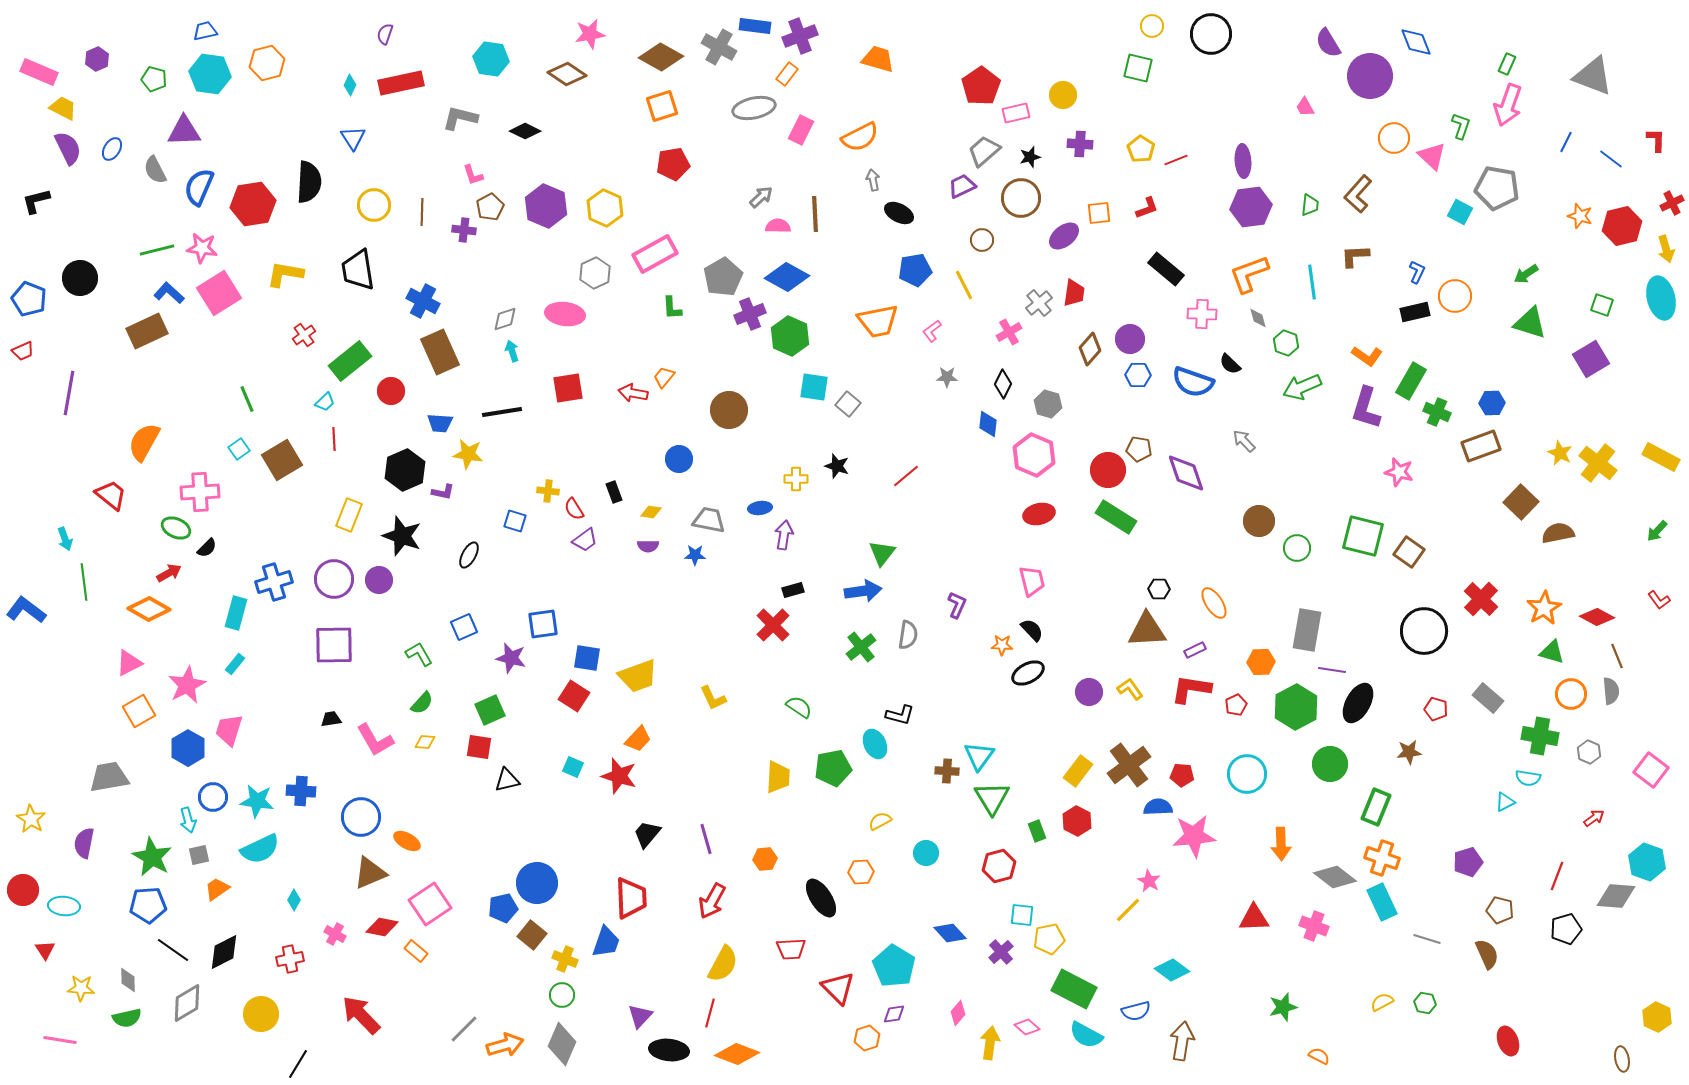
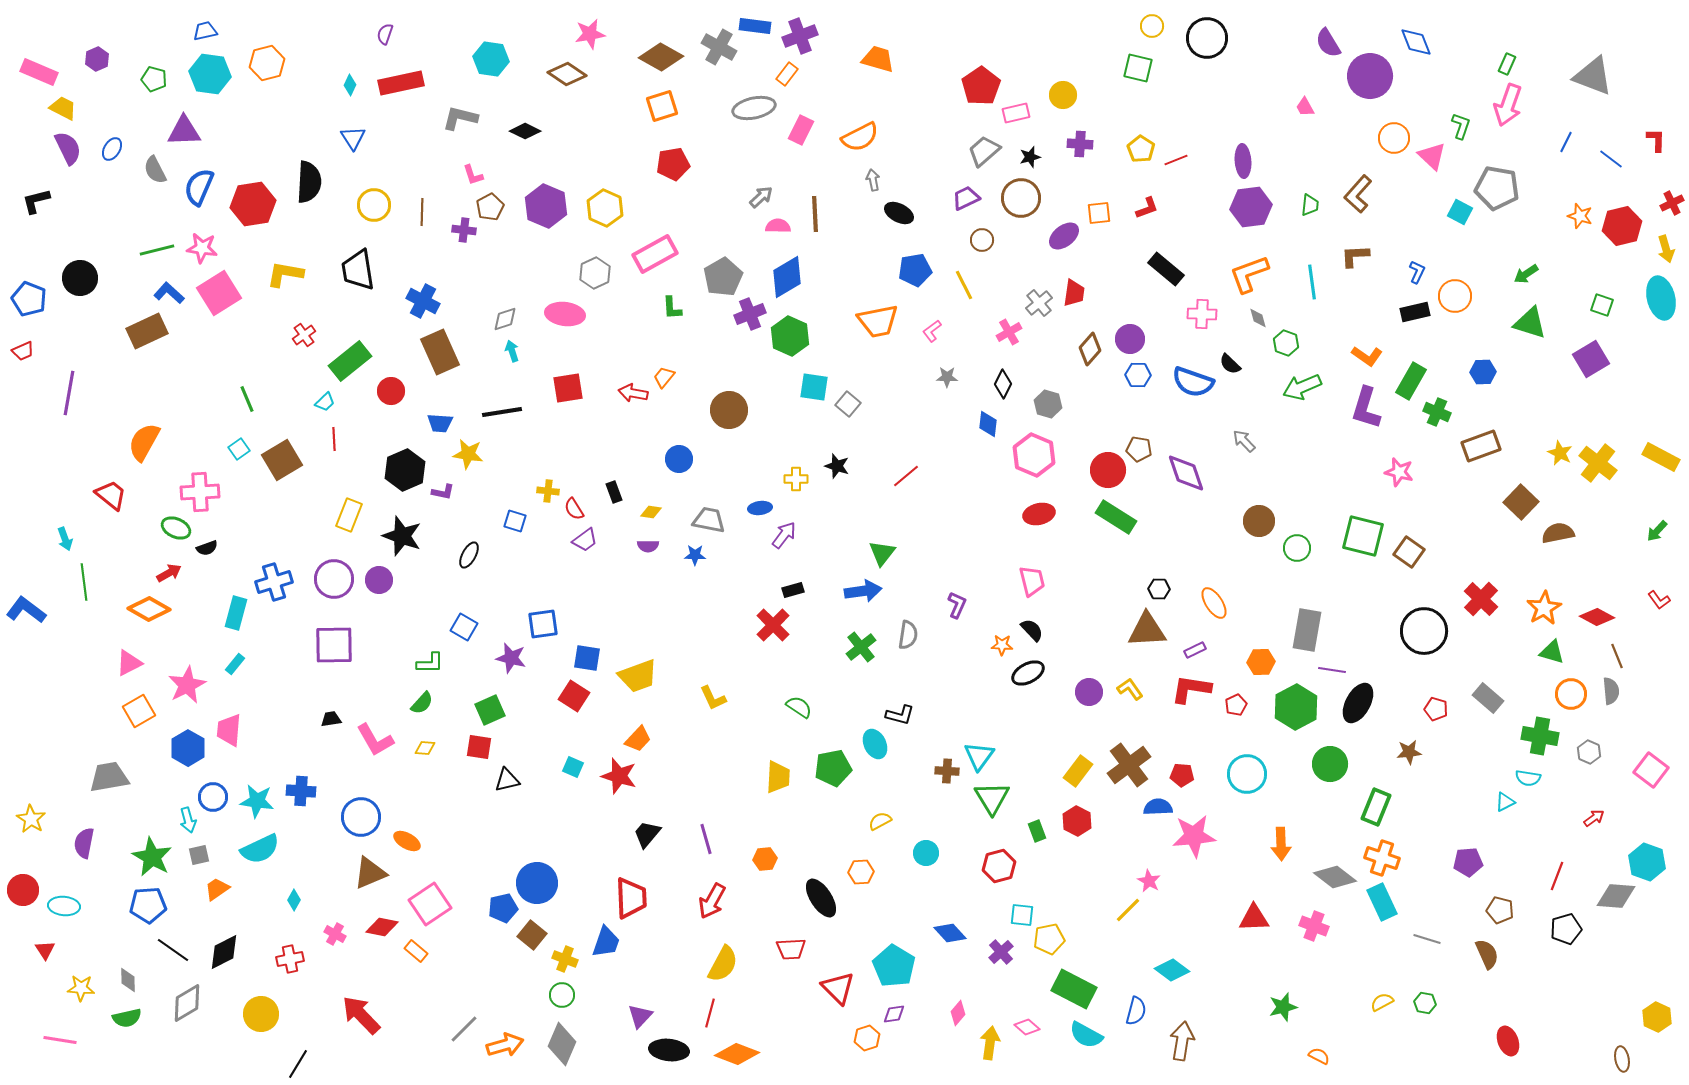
black circle at (1211, 34): moved 4 px left, 4 px down
purple trapezoid at (962, 186): moved 4 px right, 12 px down
blue diamond at (787, 277): rotated 60 degrees counterclockwise
blue hexagon at (1492, 403): moved 9 px left, 31 px up
purple arrow at (784, 535): rotated 28 degrees clockwise
black semicircle at (207, 548): rotated 25 degrees clockwise
blue square at (464, 627): rotated 36 degrees counterclockwise
green L-shape at (419, 654): moved 11 px right, 9 px down; rotated 120 degrees clockwise
pink trapezoid at (229, 730): rotated 12 degrees counterclockwise
yellow diamond at (425, 742): moved 6 px down
purple pentagon at (1468, 862): rotated 12 degrees clockwise
blue semicircle at (1136, 1011): rotated 60 degrees counterclockwise
